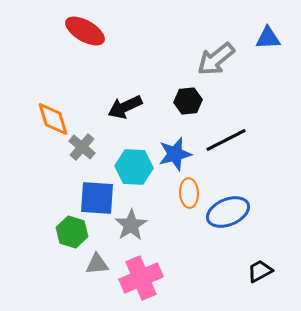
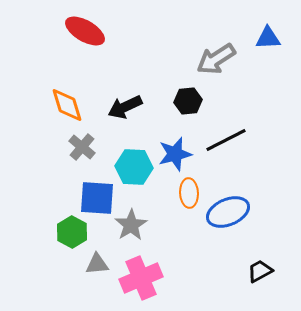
gray arrow: rotated 6 degrees clockwise
orange diamond: moved 14 px right, 14 px up
green hexagon: rotated 12 degrees clockwise
